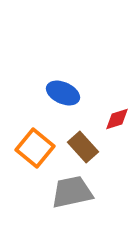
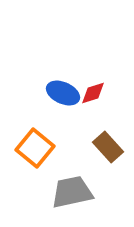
red diamond: moved 24 px left, 26 px up
brown rectangle: moved 25 px right
